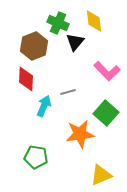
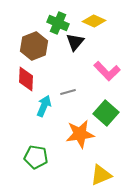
yellow diamond: rotated 60 degrees counterclockwise
